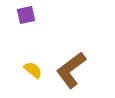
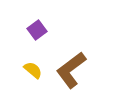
purple square: moved 11 px right, 15 px down; rotated 24 degrees counterclockwise
